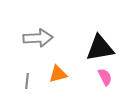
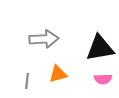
gray arrow: moved 6 px right, 1 px down
pink semicircle: moved 2 px left, 2 px down; rotated 114 degrees clockwise
